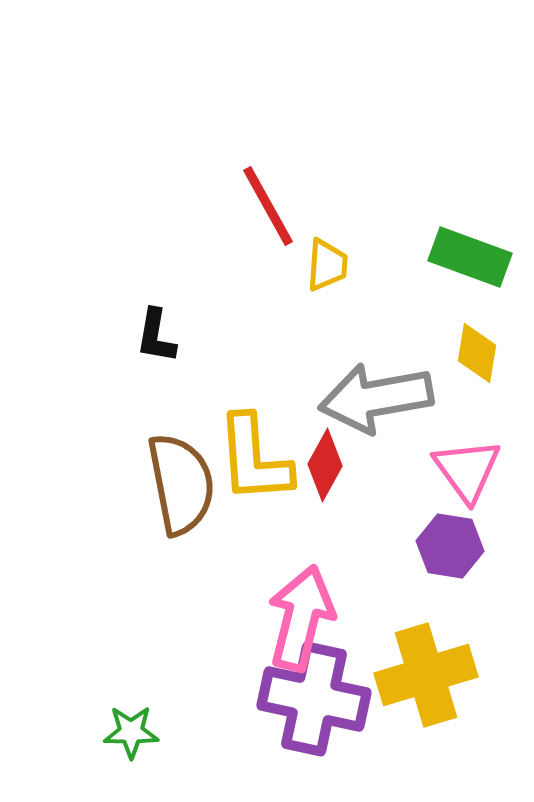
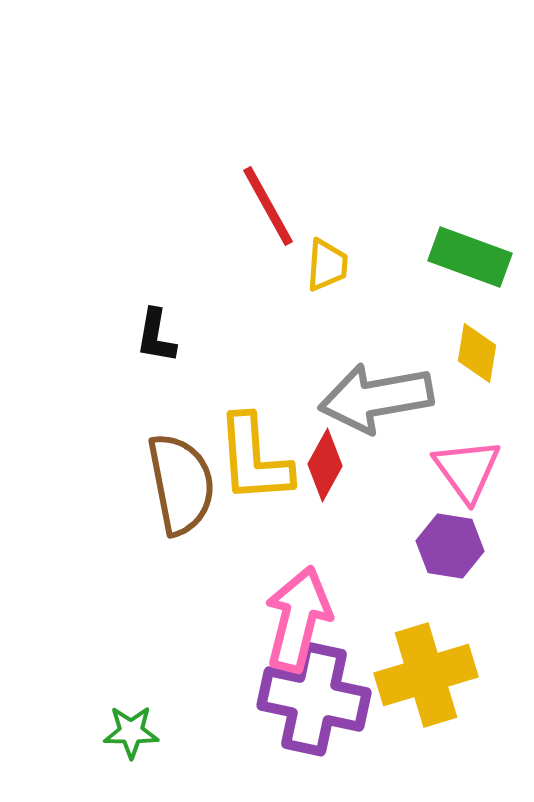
pink arrow: moved 3 px left, 1 px down
